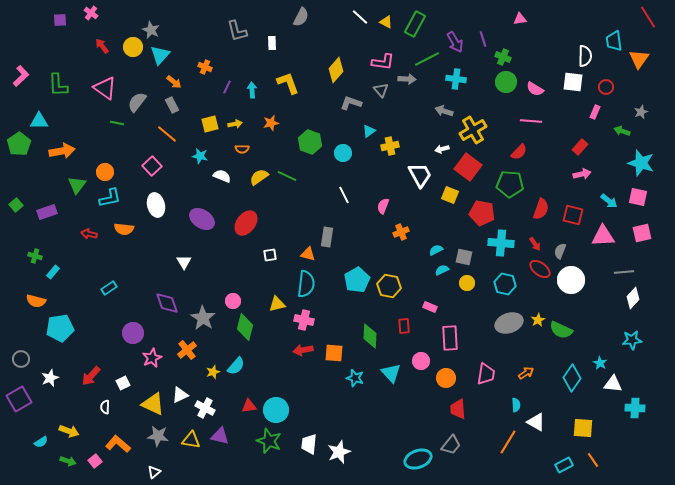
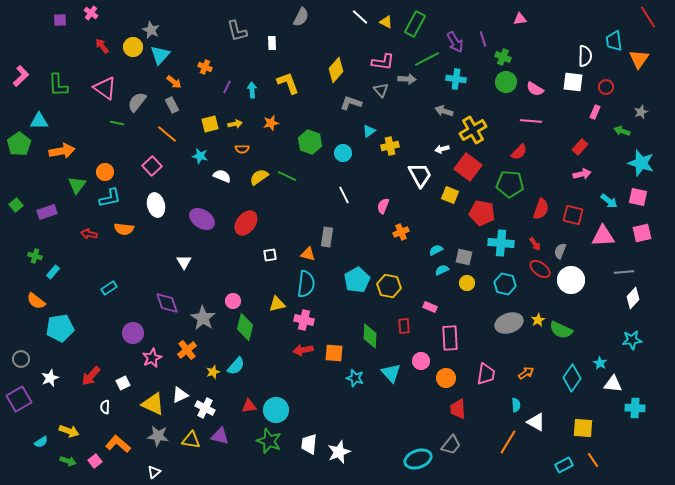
orange semicircle at (36, 301): rotated 24 degrees clockwise
